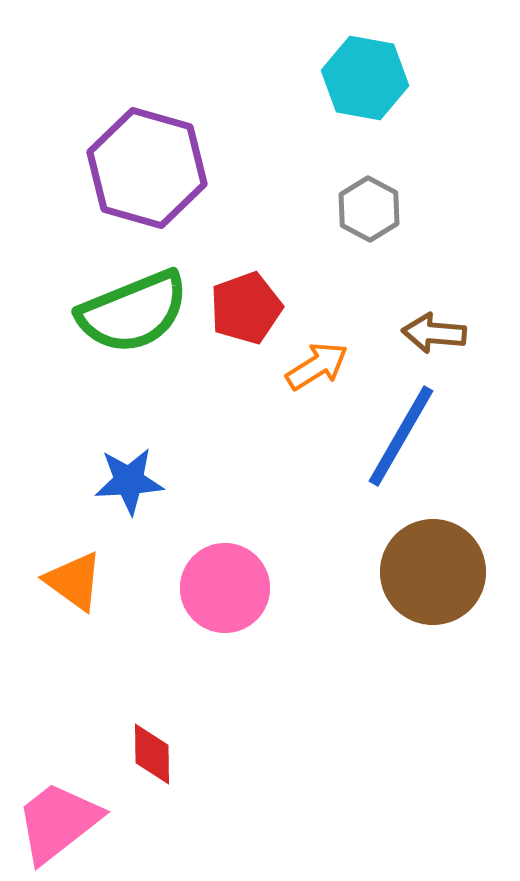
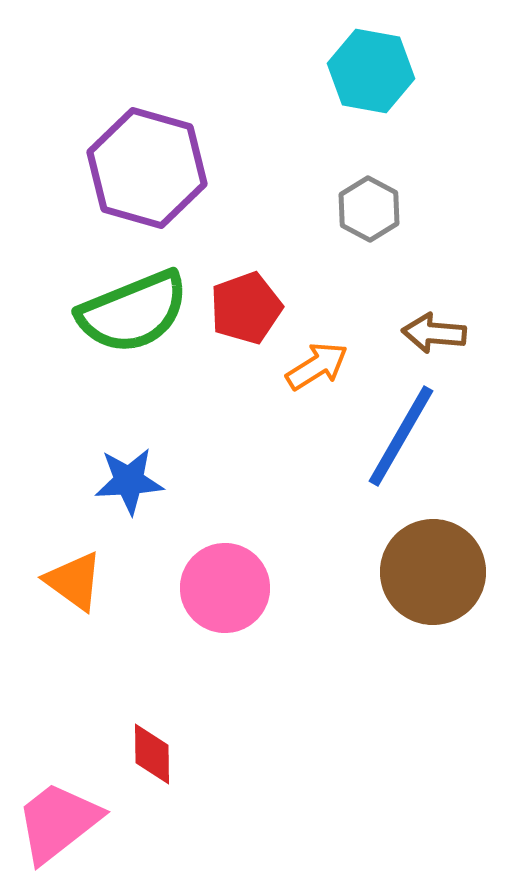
cyan hexagon: moved 6 px right, 7 px up
